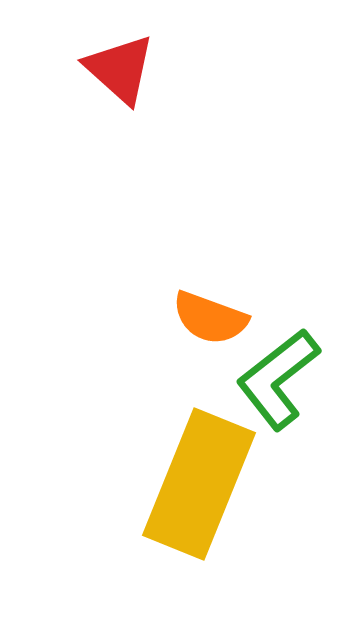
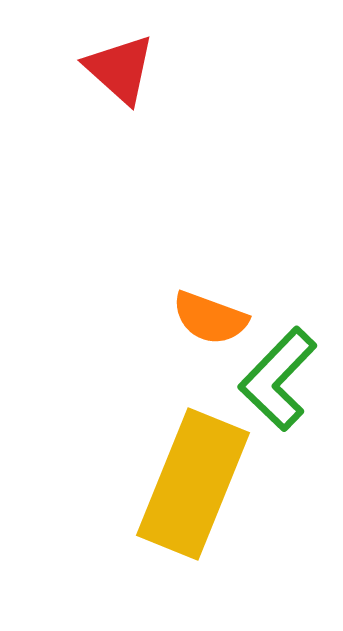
green L-shape: rotated 8 degrees counterclockwise
yellow rectangle: moved 6 px left
